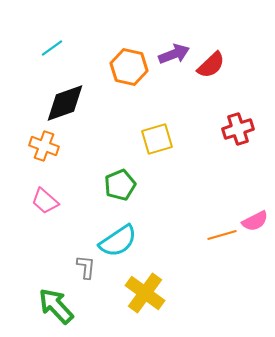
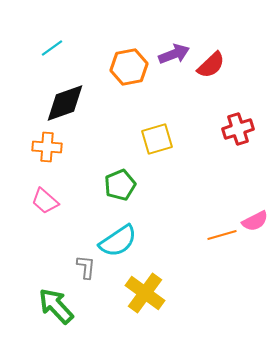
orange hexagon: rotated 24 degrees counterclockwise
orange cross: moved 3 px right, 1 px down; rotated 16 degrees counterclockwise
